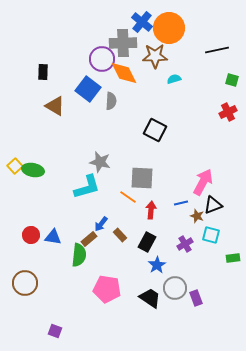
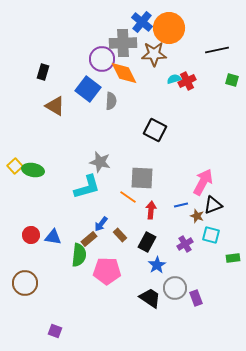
brown star at (155, 56): moved 1 px left, 2 px up
black rectangle at (43, 72): rotated 14 degrees clockwise
red cross at (228, 112): moved 41 px left, 31 px up
blue line at (181, 203): moved 2 px down
pink pentagon at (107, 289): moved 18 px up; rotated 8 degrees counterclockwise
